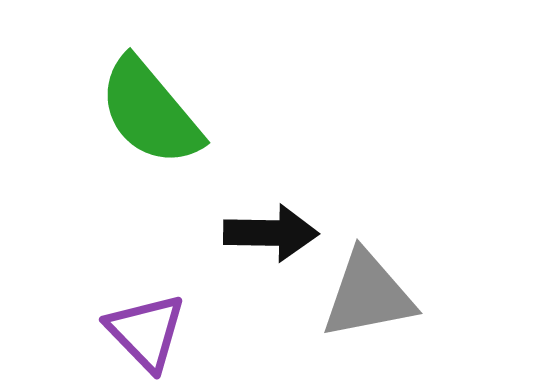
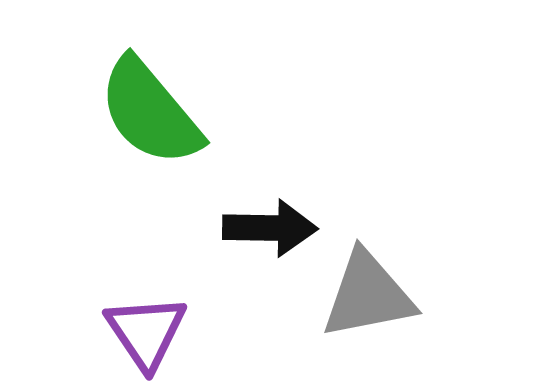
black arrow: moved 1 px left, 5 px up
purple triangle: rotated 10 degrees clockwise
